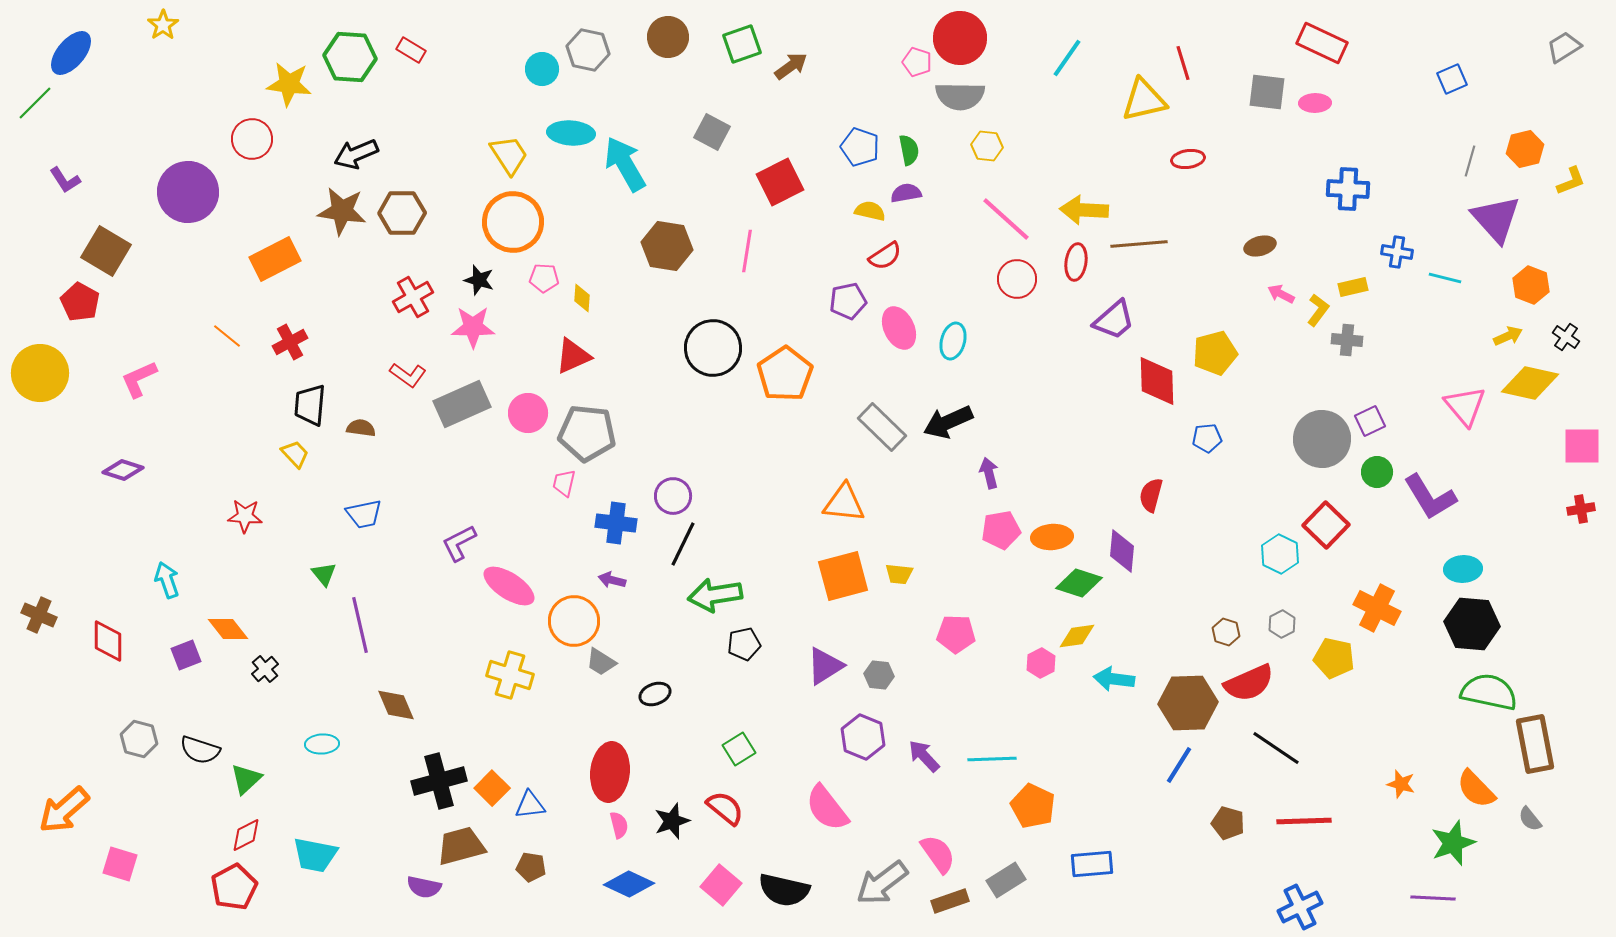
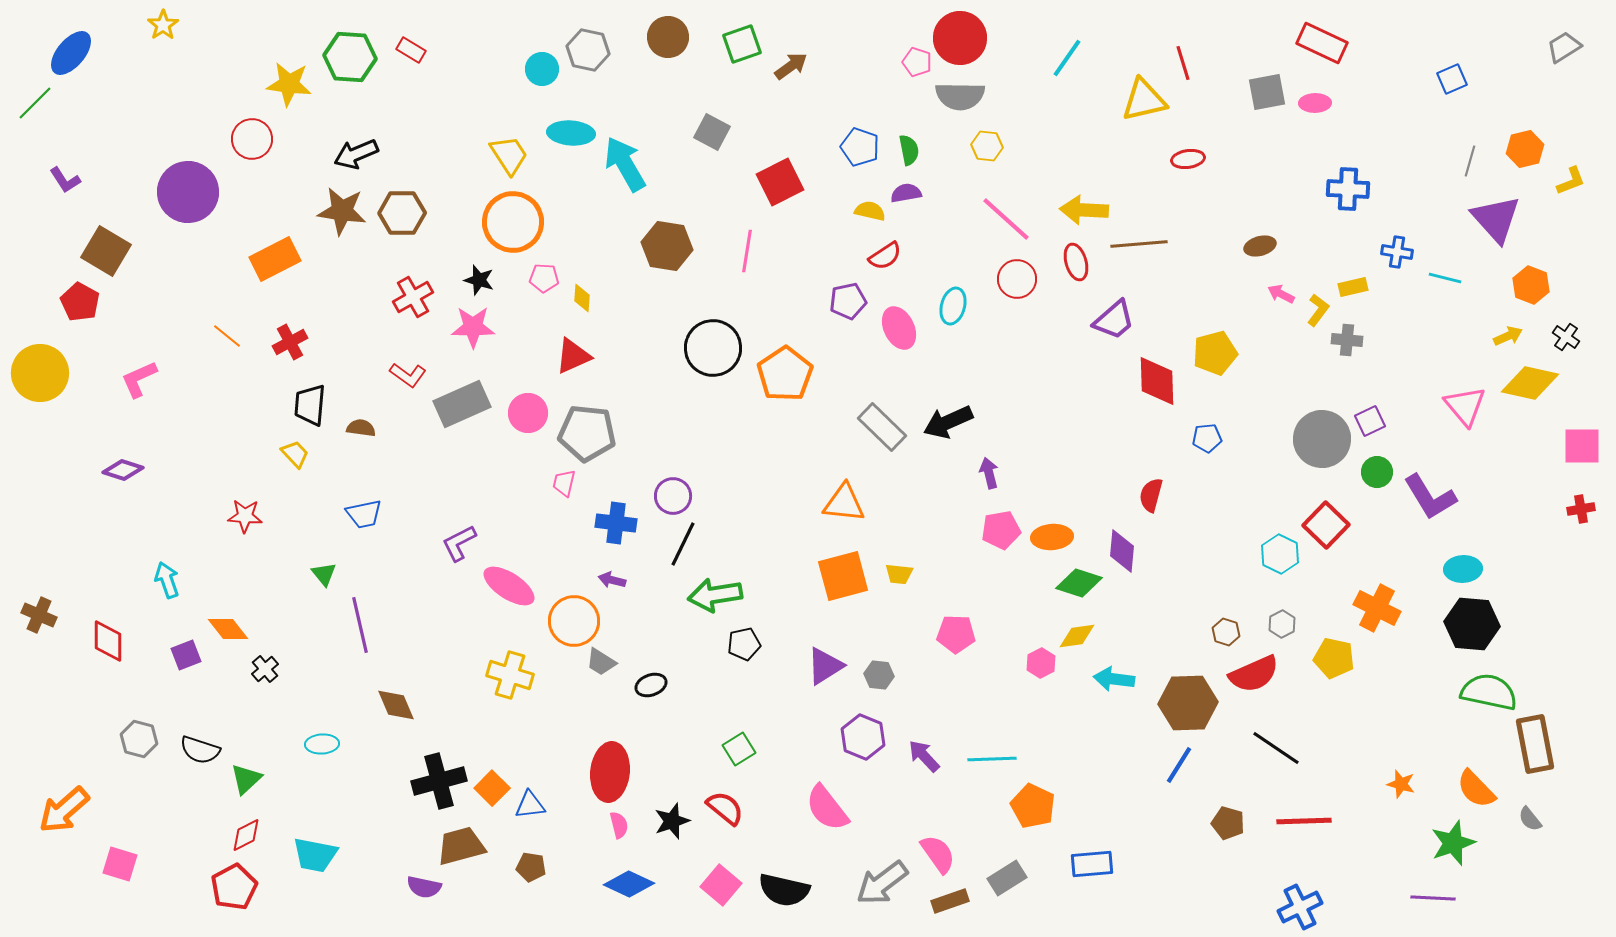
gray square at (1267, 92): rotated 18 degrees counterclockwise
red ellipse at (1076, 262): rotated 24 degrees counterclockwise
cyan ellipse at (953, 341): moved 35 px up
red semicircle at (1249, 683): moved 5 px right, 9 px up
black ellipse at (655, 694): moved 4 px left, 9 px up
gray rectangle at (1006, 880): moved 1 px right, 2 px up
